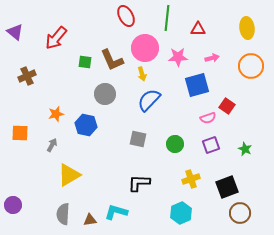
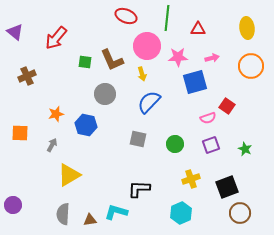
red ellipse: rotated 40 degrees counterclockwise
pink circle: moved 2 px right, 2 px up
blue square: moved 2 px left, 3 px up
blue semicircle: moved 2 px down
black L-shape: moved 6 px down
